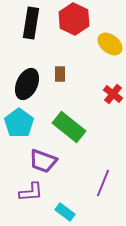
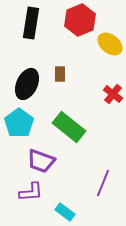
red hexagon: moved 6 px right, 1 px down; rotated 12 degrees clockwise
purple trapezoid: moved 2 px left
